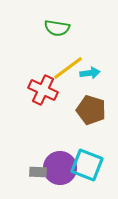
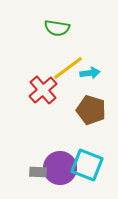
red cross: rotated 24 degrees clockwise
